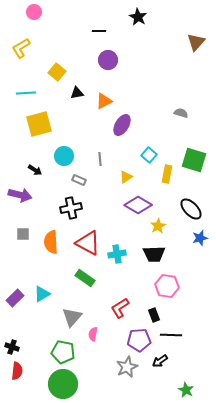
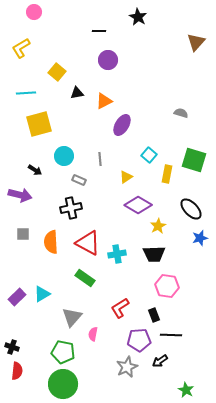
purple rectangle at (15, 298): moved 2 px right, 1 px up
